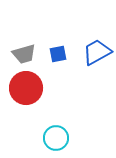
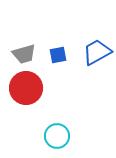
blue square: moved 1 px down
cyan circle: moved 1 px right, 2 px up
